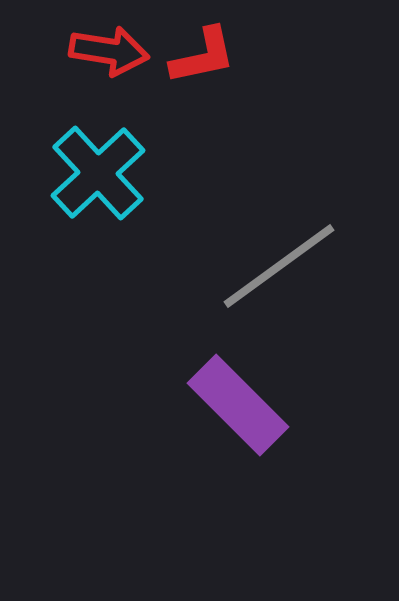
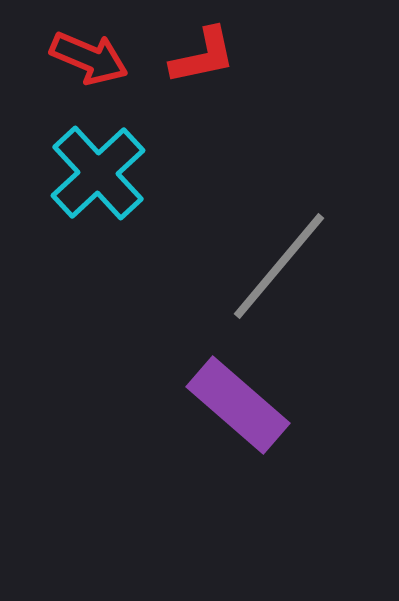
red arrow: moved 20 px left, 7 px down; rotated 14 degrees clockwise
gray line: rotated 14 degrees counterclockwise
purple rectangle: rotated 4 degrees counterclockwise
